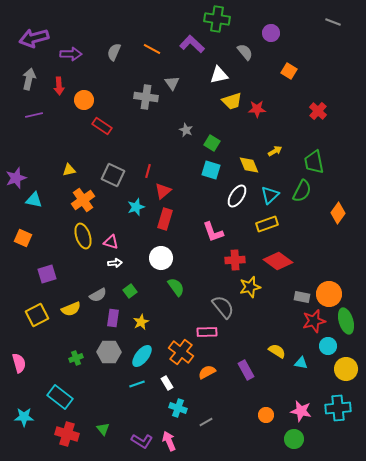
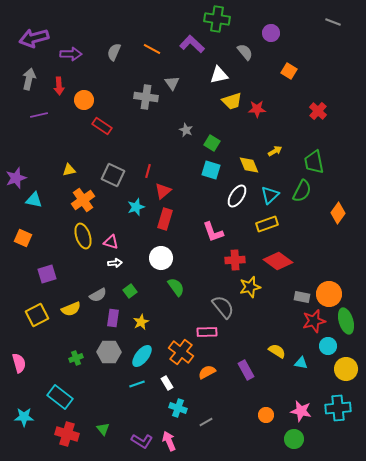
purple line at (34, 115): moved 5 px right
